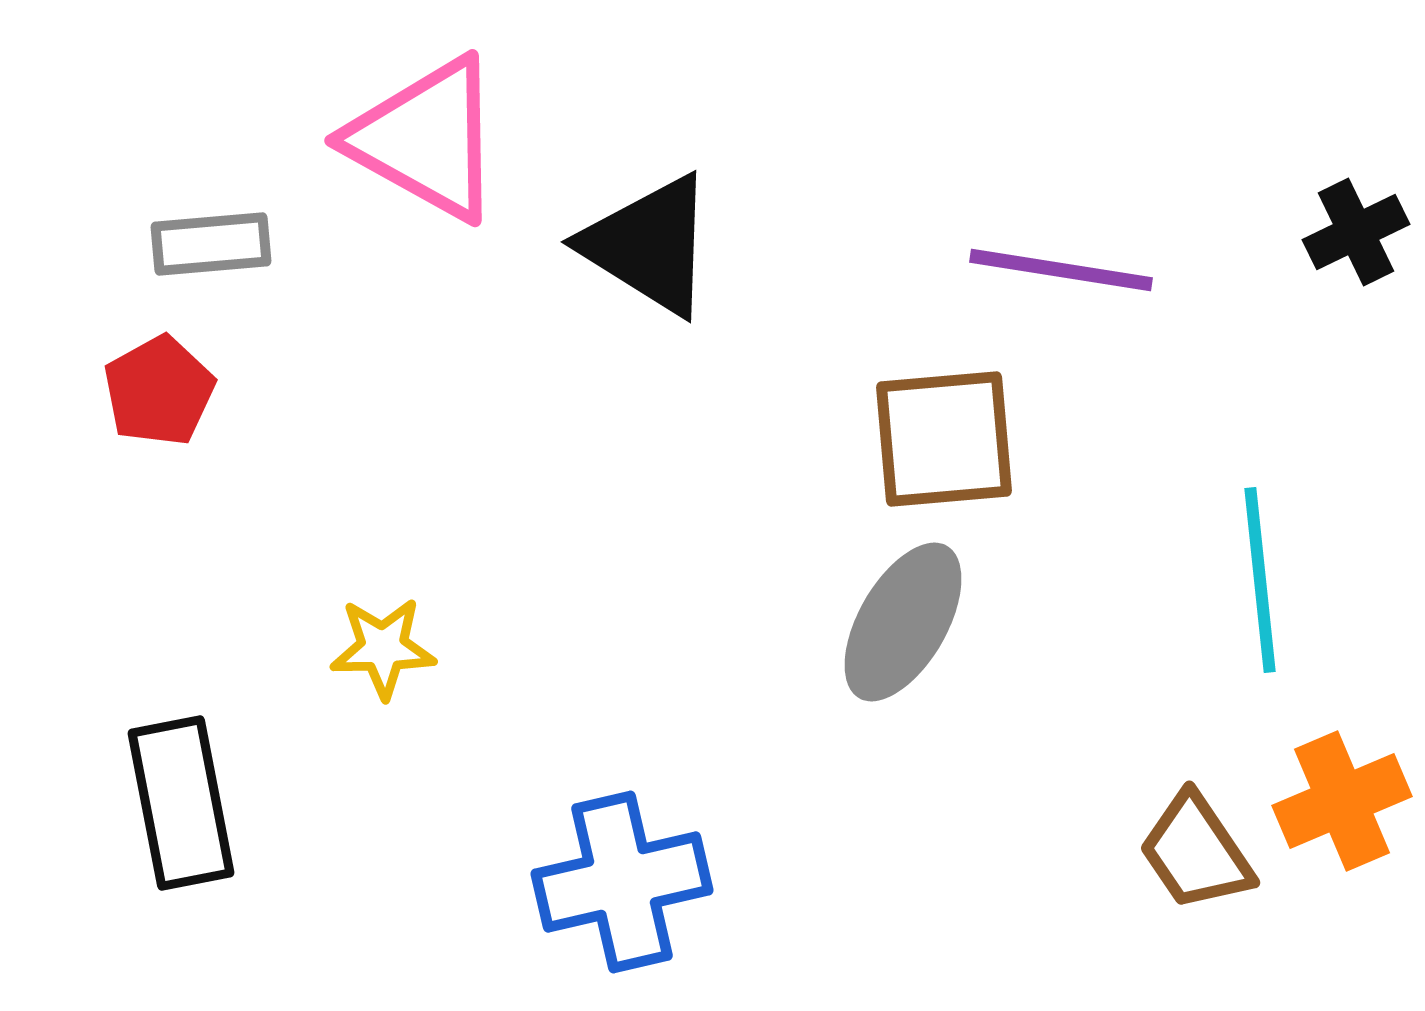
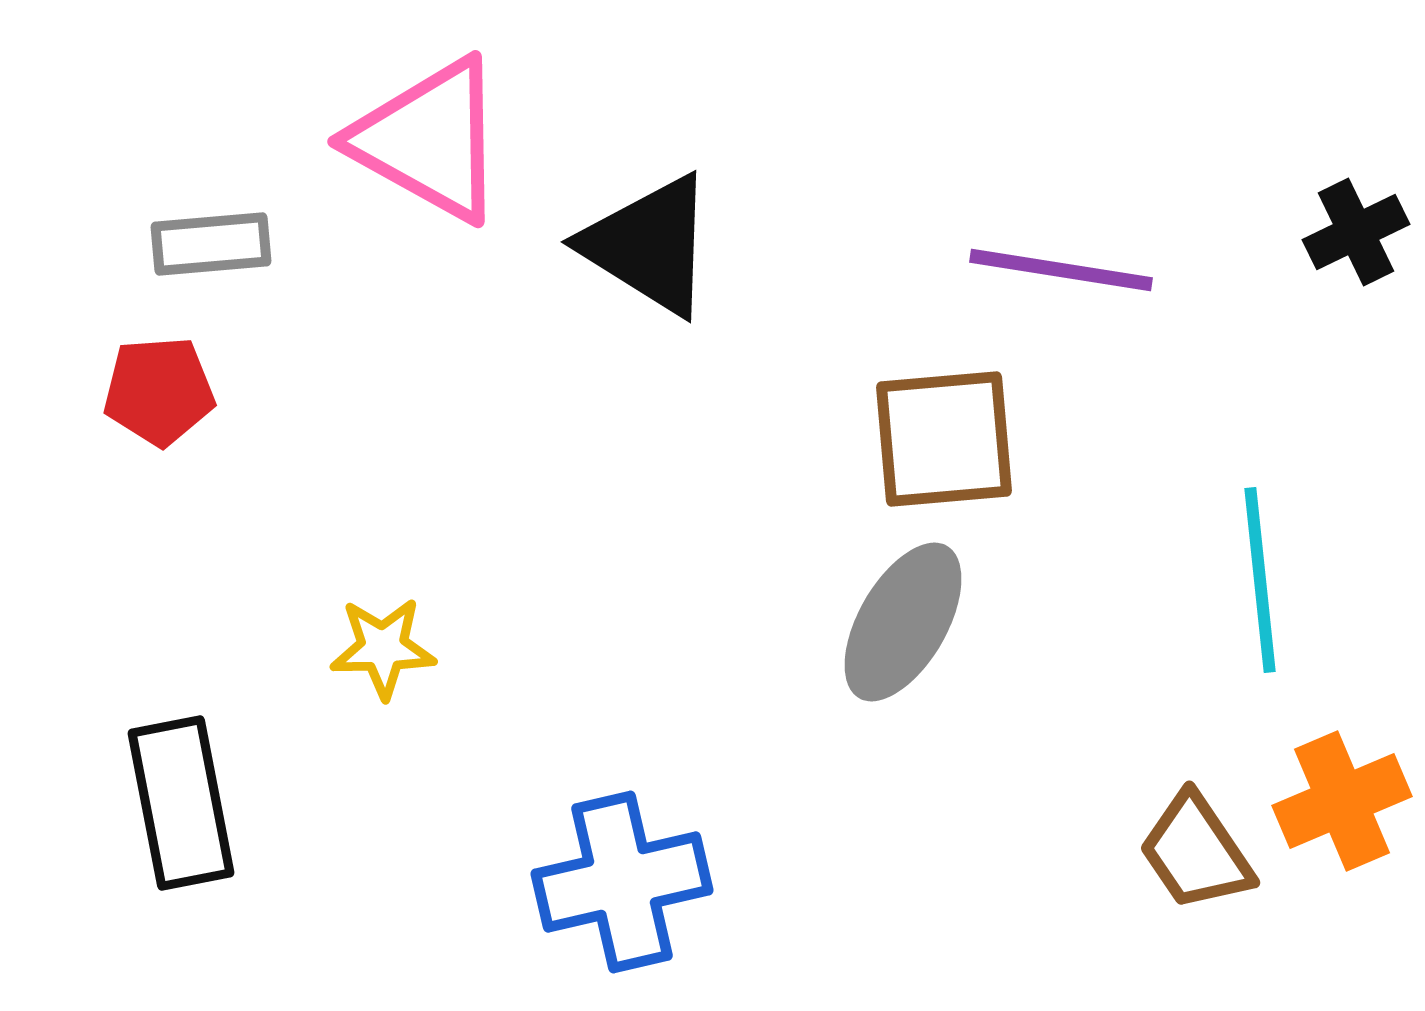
pink triangle: moved 3 px right, 1 px down
red pentagon: rotated 25 degrees clockwise
